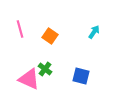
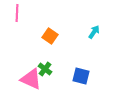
pink line: moved 3 px left, 16 px up; rotated 18 degrees clockwise
pink triangle: moved 2 px right
